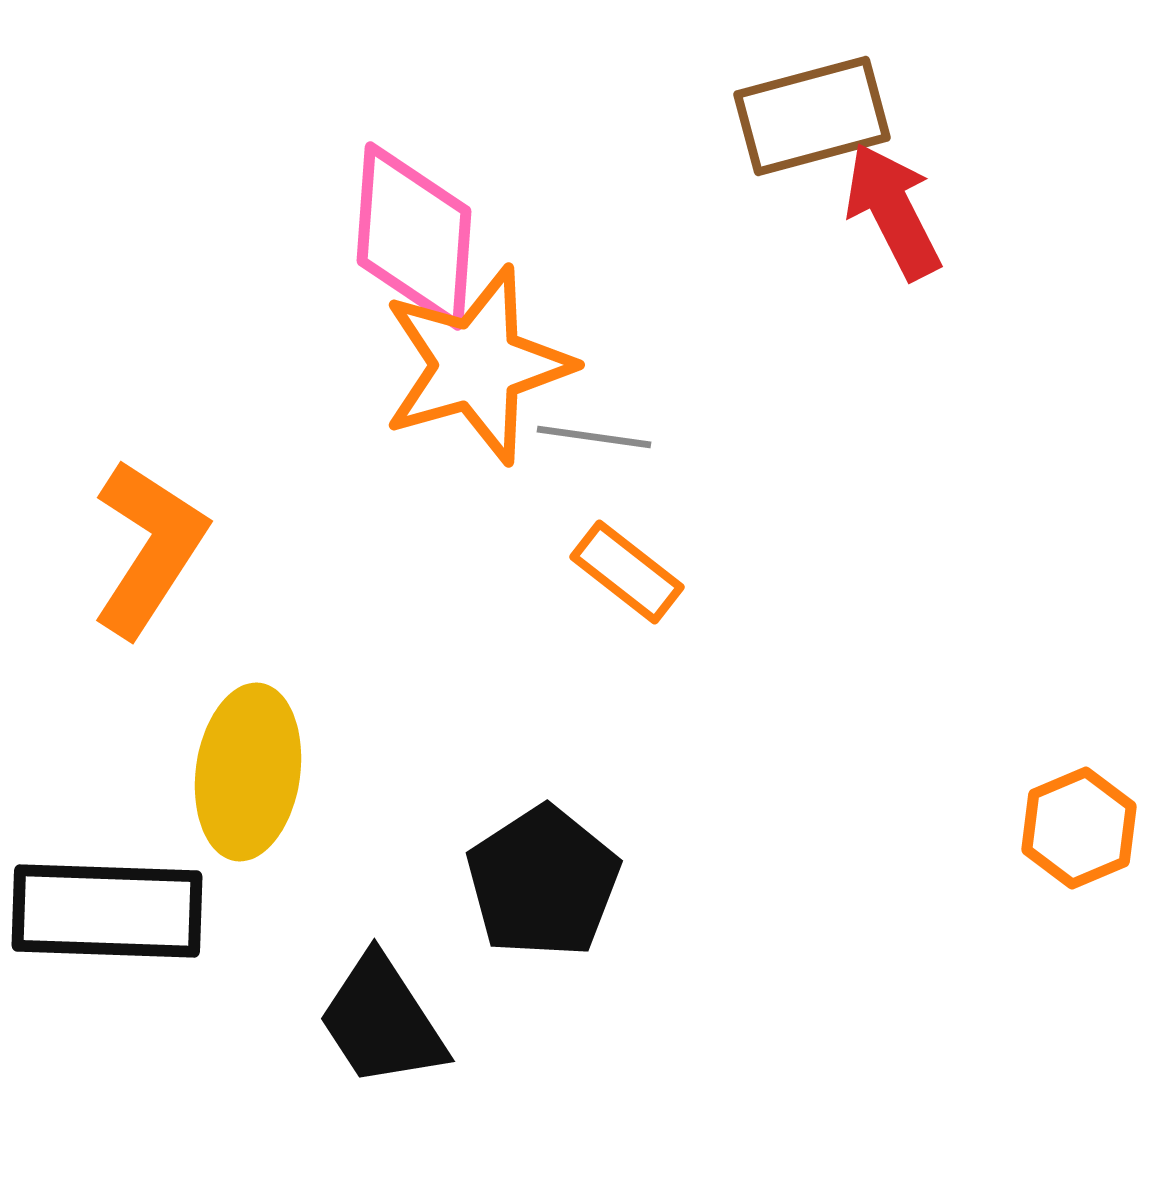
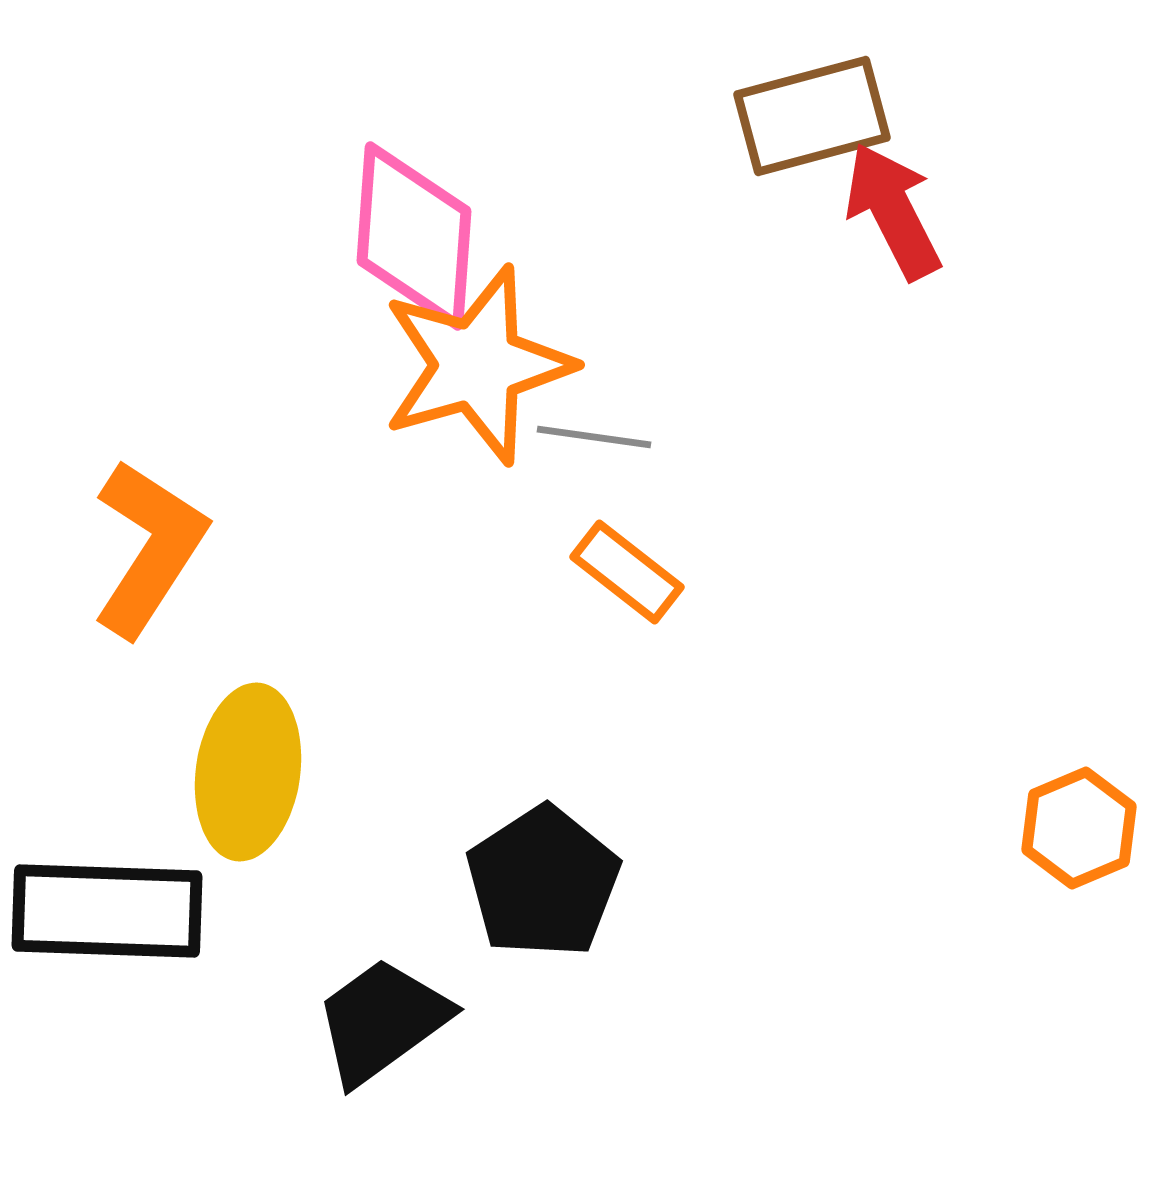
black trapezoid: rotated 87 degrees clockwise
